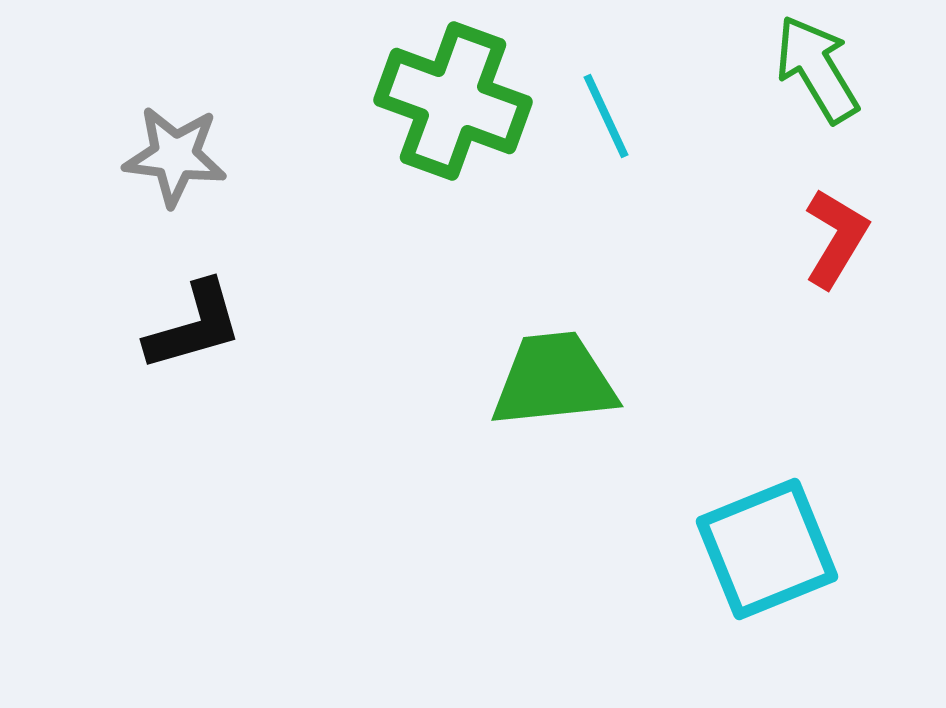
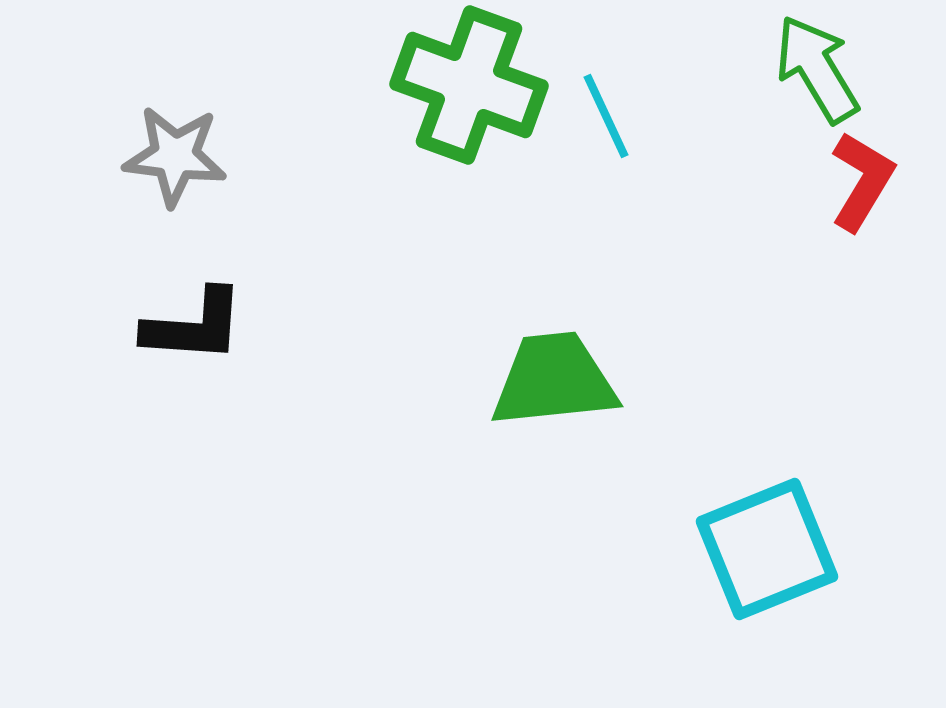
green cross: moved 16 px right, 16 px up
red L-shape: moved 26 px right, 57 px up
black L-shape: rotated 20 degrees clockwise
